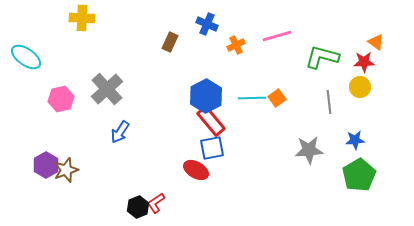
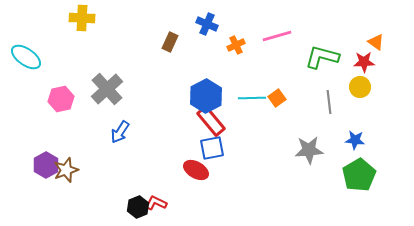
blue star: rotated 12 degrees clockwise
red L-shape: rotated 60 degrees clockwise
